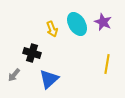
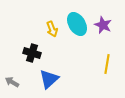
purple star: moved 3 px down
gray arrow: moved 2 px left, 7 px down; rotated 80 degrees clockwise
